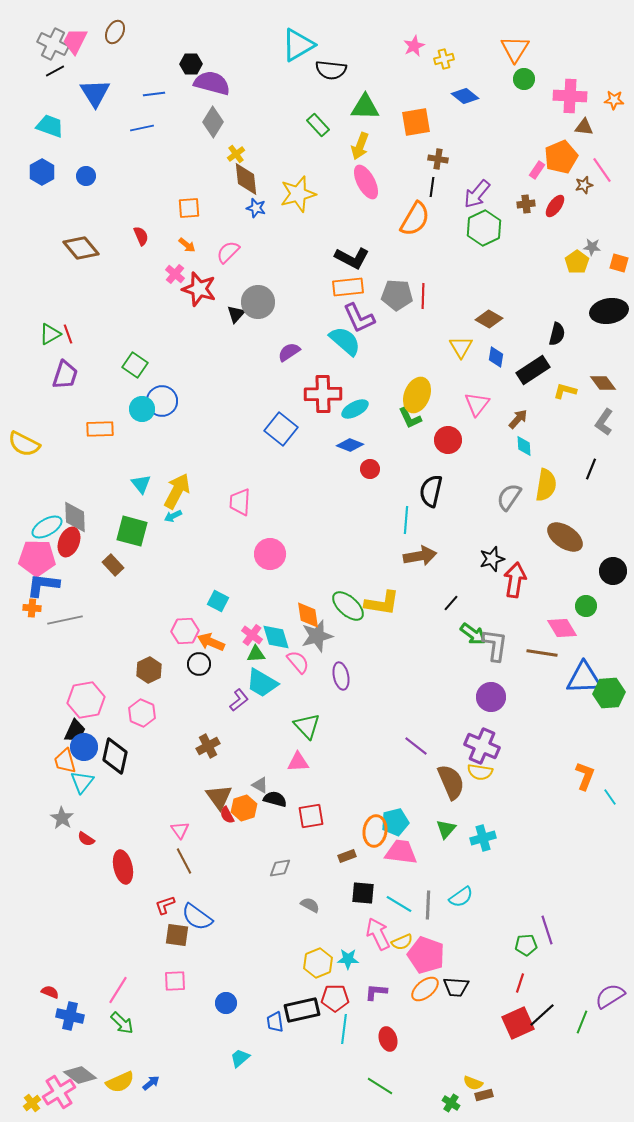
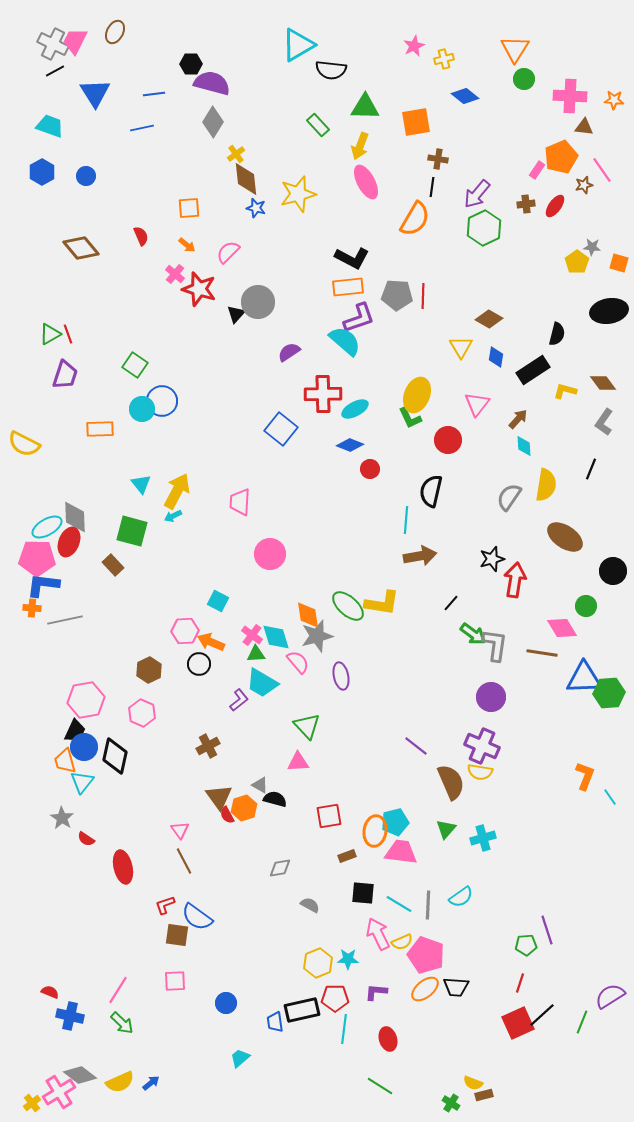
purple L-shape at (359, 318): rotated 84 degrees counterclockwise
red square at (311, 816): moved 18 px right
